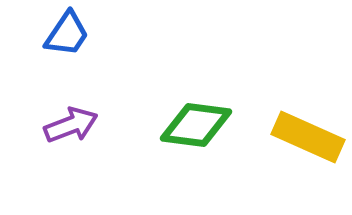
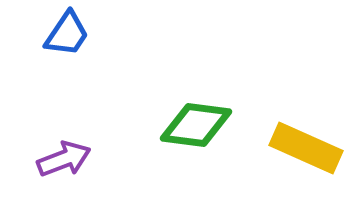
purple arrow: moved 7 px left, 34 px down
yellow rectangle: moved 2 px left, 11 px down
